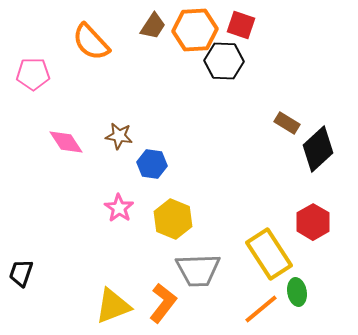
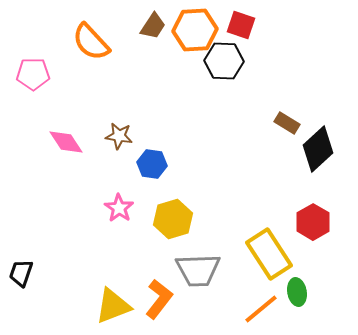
yellow hexagon: rotated 21 degrees clockwise
orange L-shape: moved 4 px left, 4 px up
